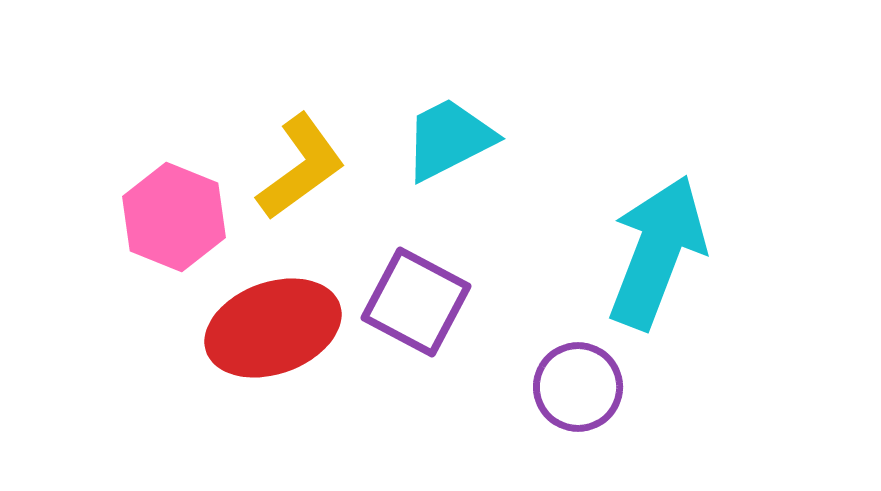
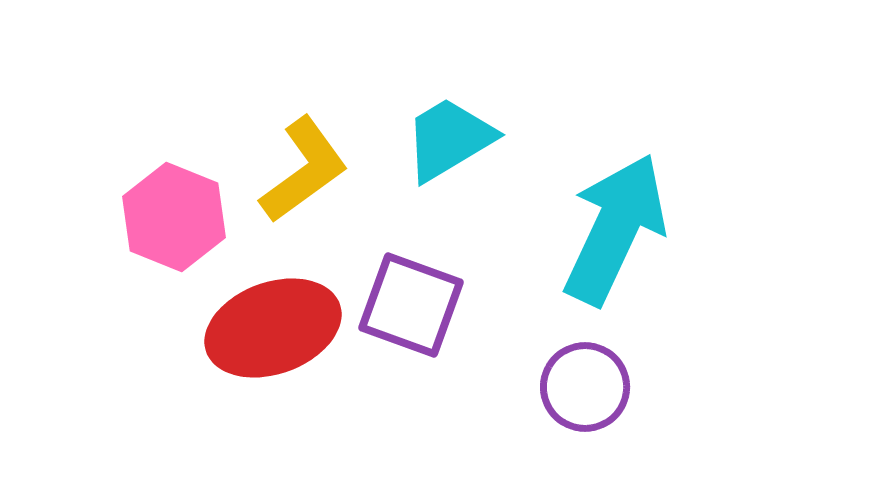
cyan trapezoid: rotated 4 degrees counterclockwise
yellow L-shape: moved 3 px right, 3 px down
cyan arrow: moved 42 px left, 23 px up; rotated 4 degrees clockwise
purple square: moved 5 px left, 3 px down; rotated 8 degrees counterclockwise
purple circle: moved 7 px right
